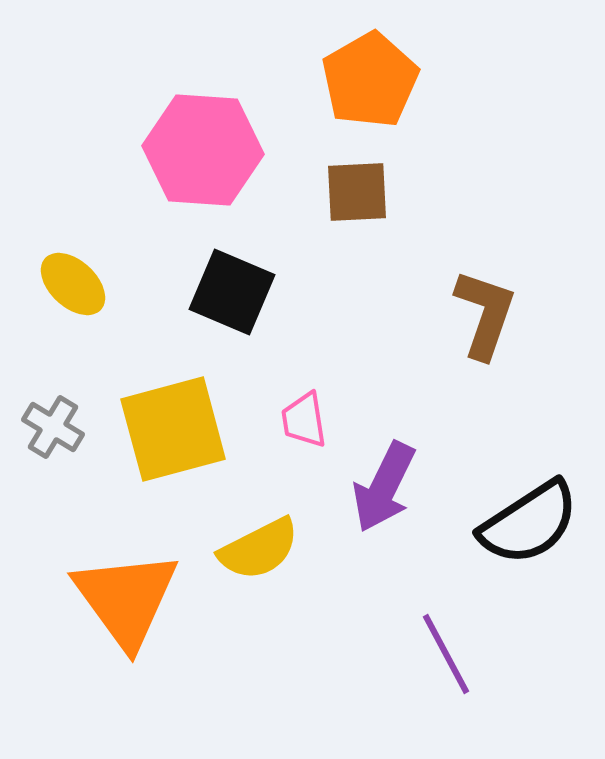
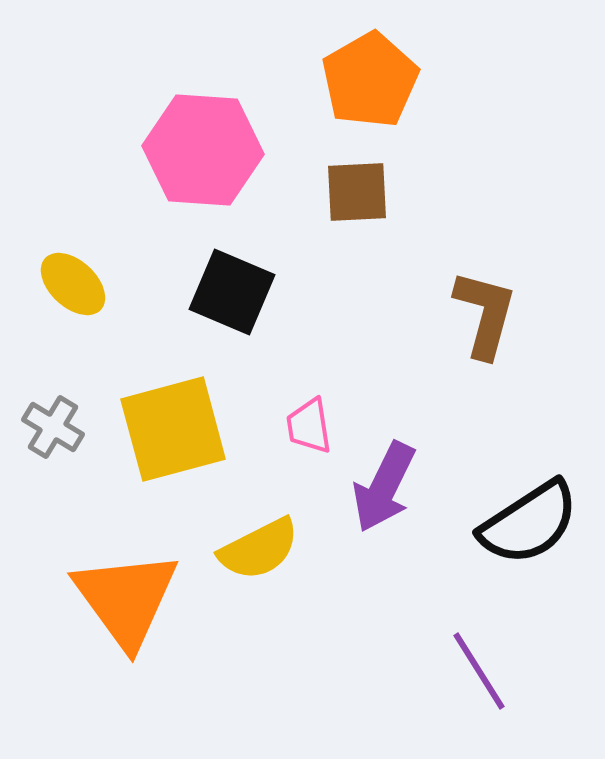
brown L-shape: rotated 4 degrees counterclockwise
pink trapezoid: moved 5 px right, 6 px down
purple line: moved 33 px right, 17 px down; rotated 4 degrees counterclockwise
